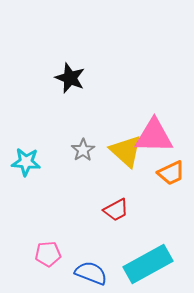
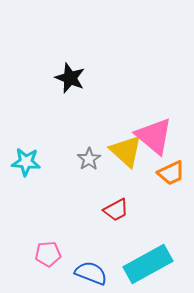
pink triangle: rotated 39 degrees clockwise
gray star: moved 6 px right, 9 px down
